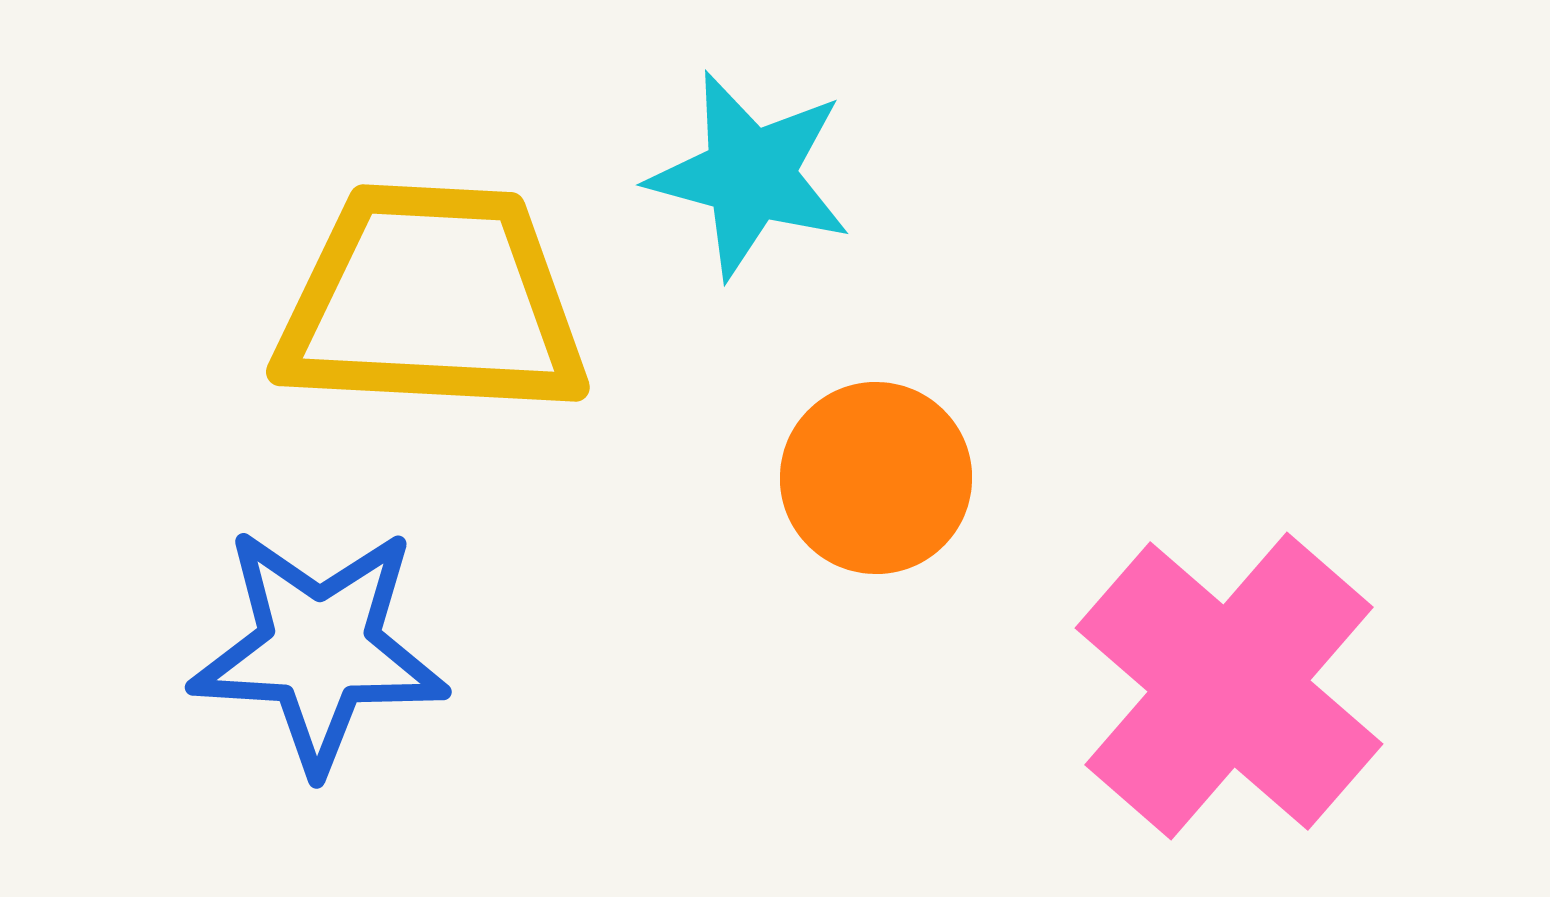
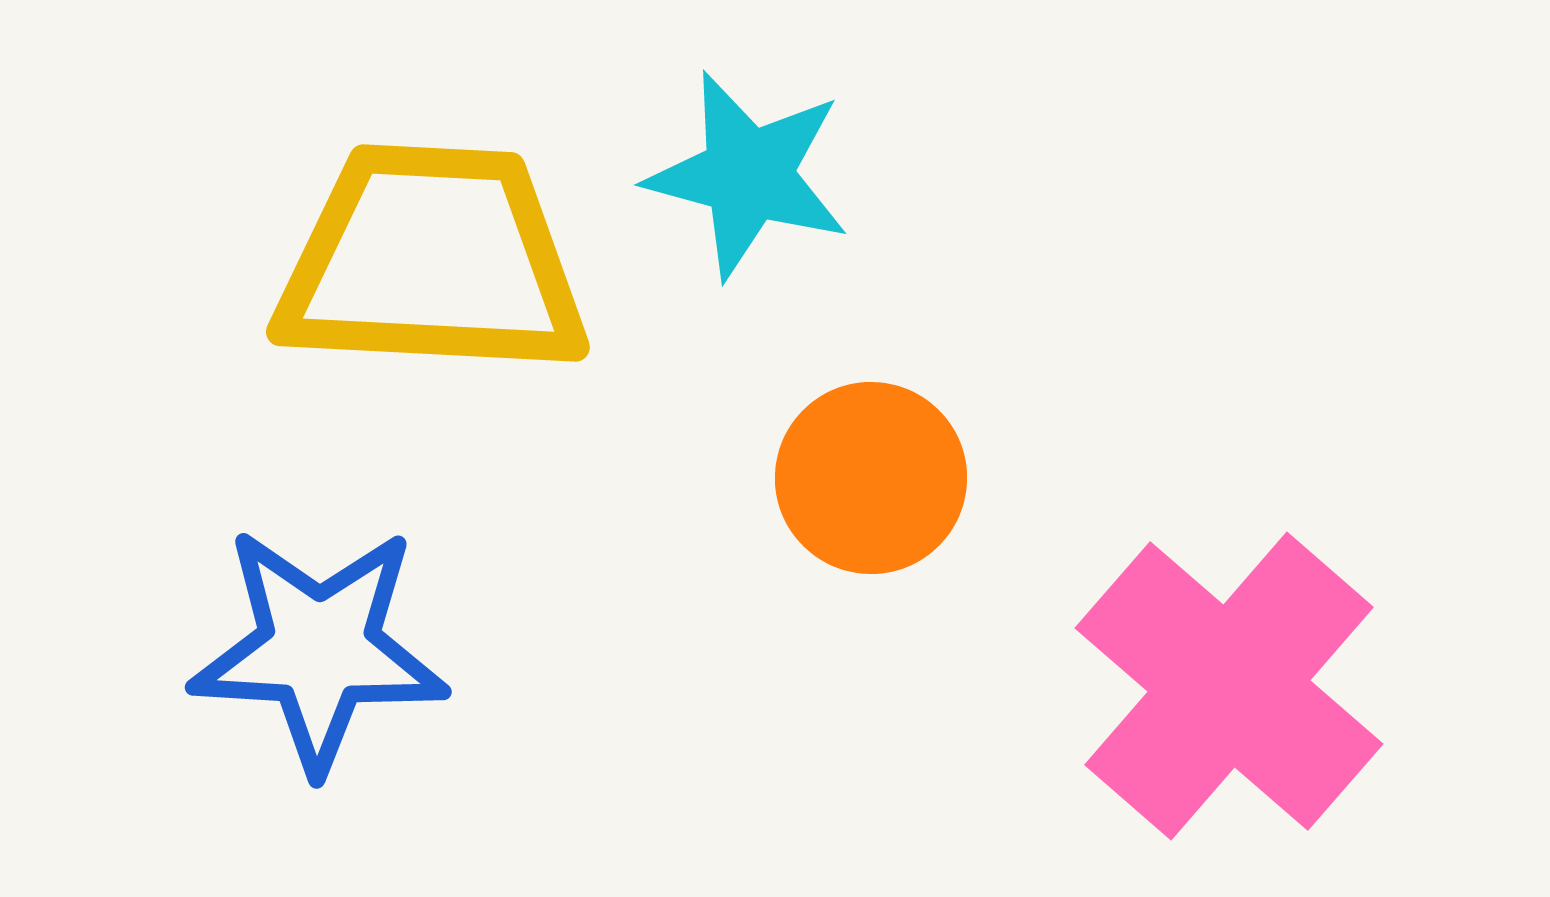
cyan star: moved 2 px left
yellow trapezoid: moved 40 px up
orange circle: moved 5 px left
